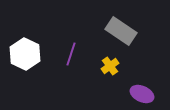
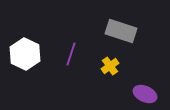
gray rectangle: rotated 16 degrees counterclockwise
purple ellipse: moved 3 px right
